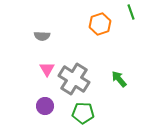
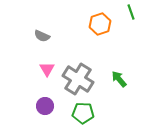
gray semicircle: rotated 21 degrees clockwise
gray cross: moved 4 px right
